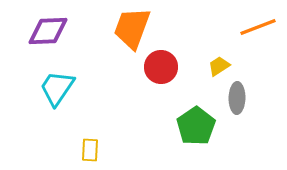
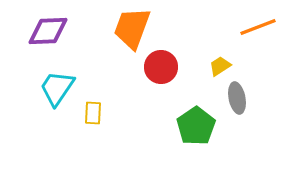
yellow trapezoid: moved 1 px right
gray ellipse: rotated 12 degrees counterclockwise
yellow rectangle: moved 3 px right, 37 px up
